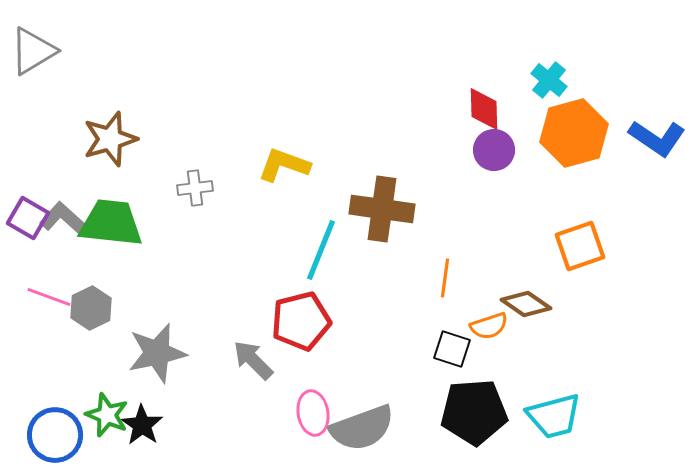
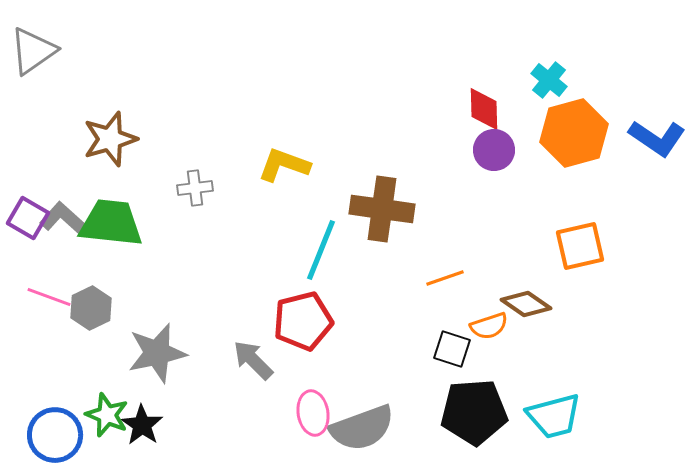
gray triangle: rotated 4 degrees counterclockwise
orange square: rotated 6 degrees clockwise
orange line: rotated 63 degrees clockwise
red pentagon: moved 2 px right
